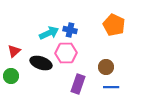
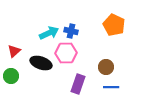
blue cross: moved 1 px right, 1 px down
